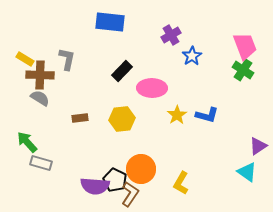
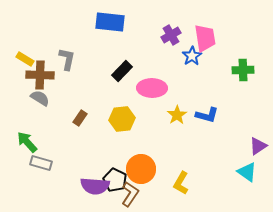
pink trapezoid: moved 40 px left, 8 px up; rotated 12 degrees clockwise
green cross: rotated 35 degrees counterclockwise
brown rectangle: rotated 49 degrees counterclockwise
